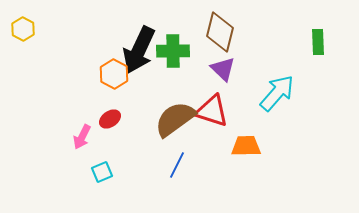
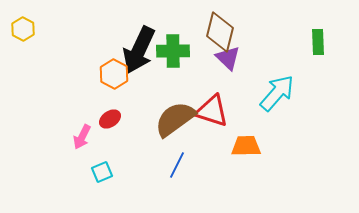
purple triangle: moved 5 px right, 11 px up
